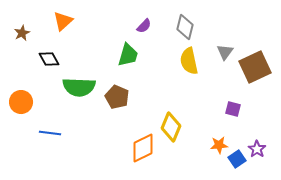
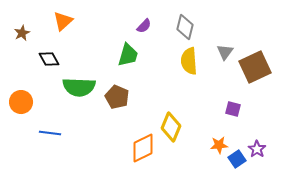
yellow semicircle: rotated 8 degrees clockwise
